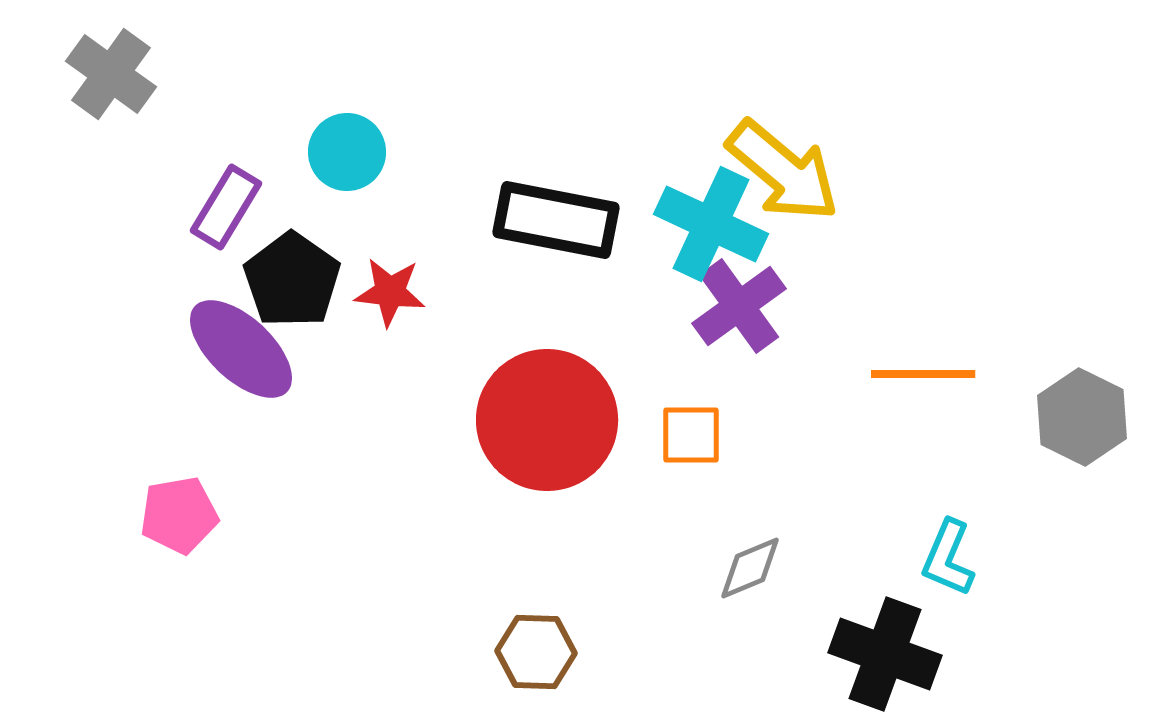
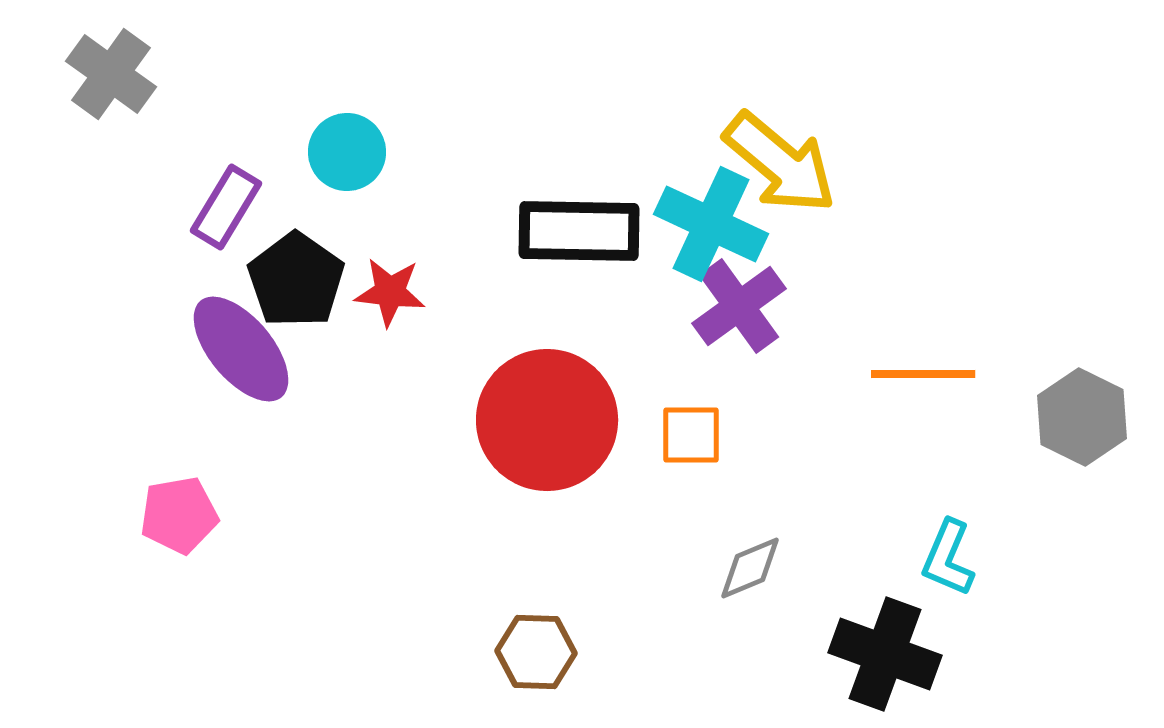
yellow arrow: moved 3 px left, 8 px up
black rectangle: moved 23 px right, 11 px down; rotated 10 degrees counterclockwise
black pentagon: moved 4 px right
purple ellipse: rotated 7 degrees clockwise
